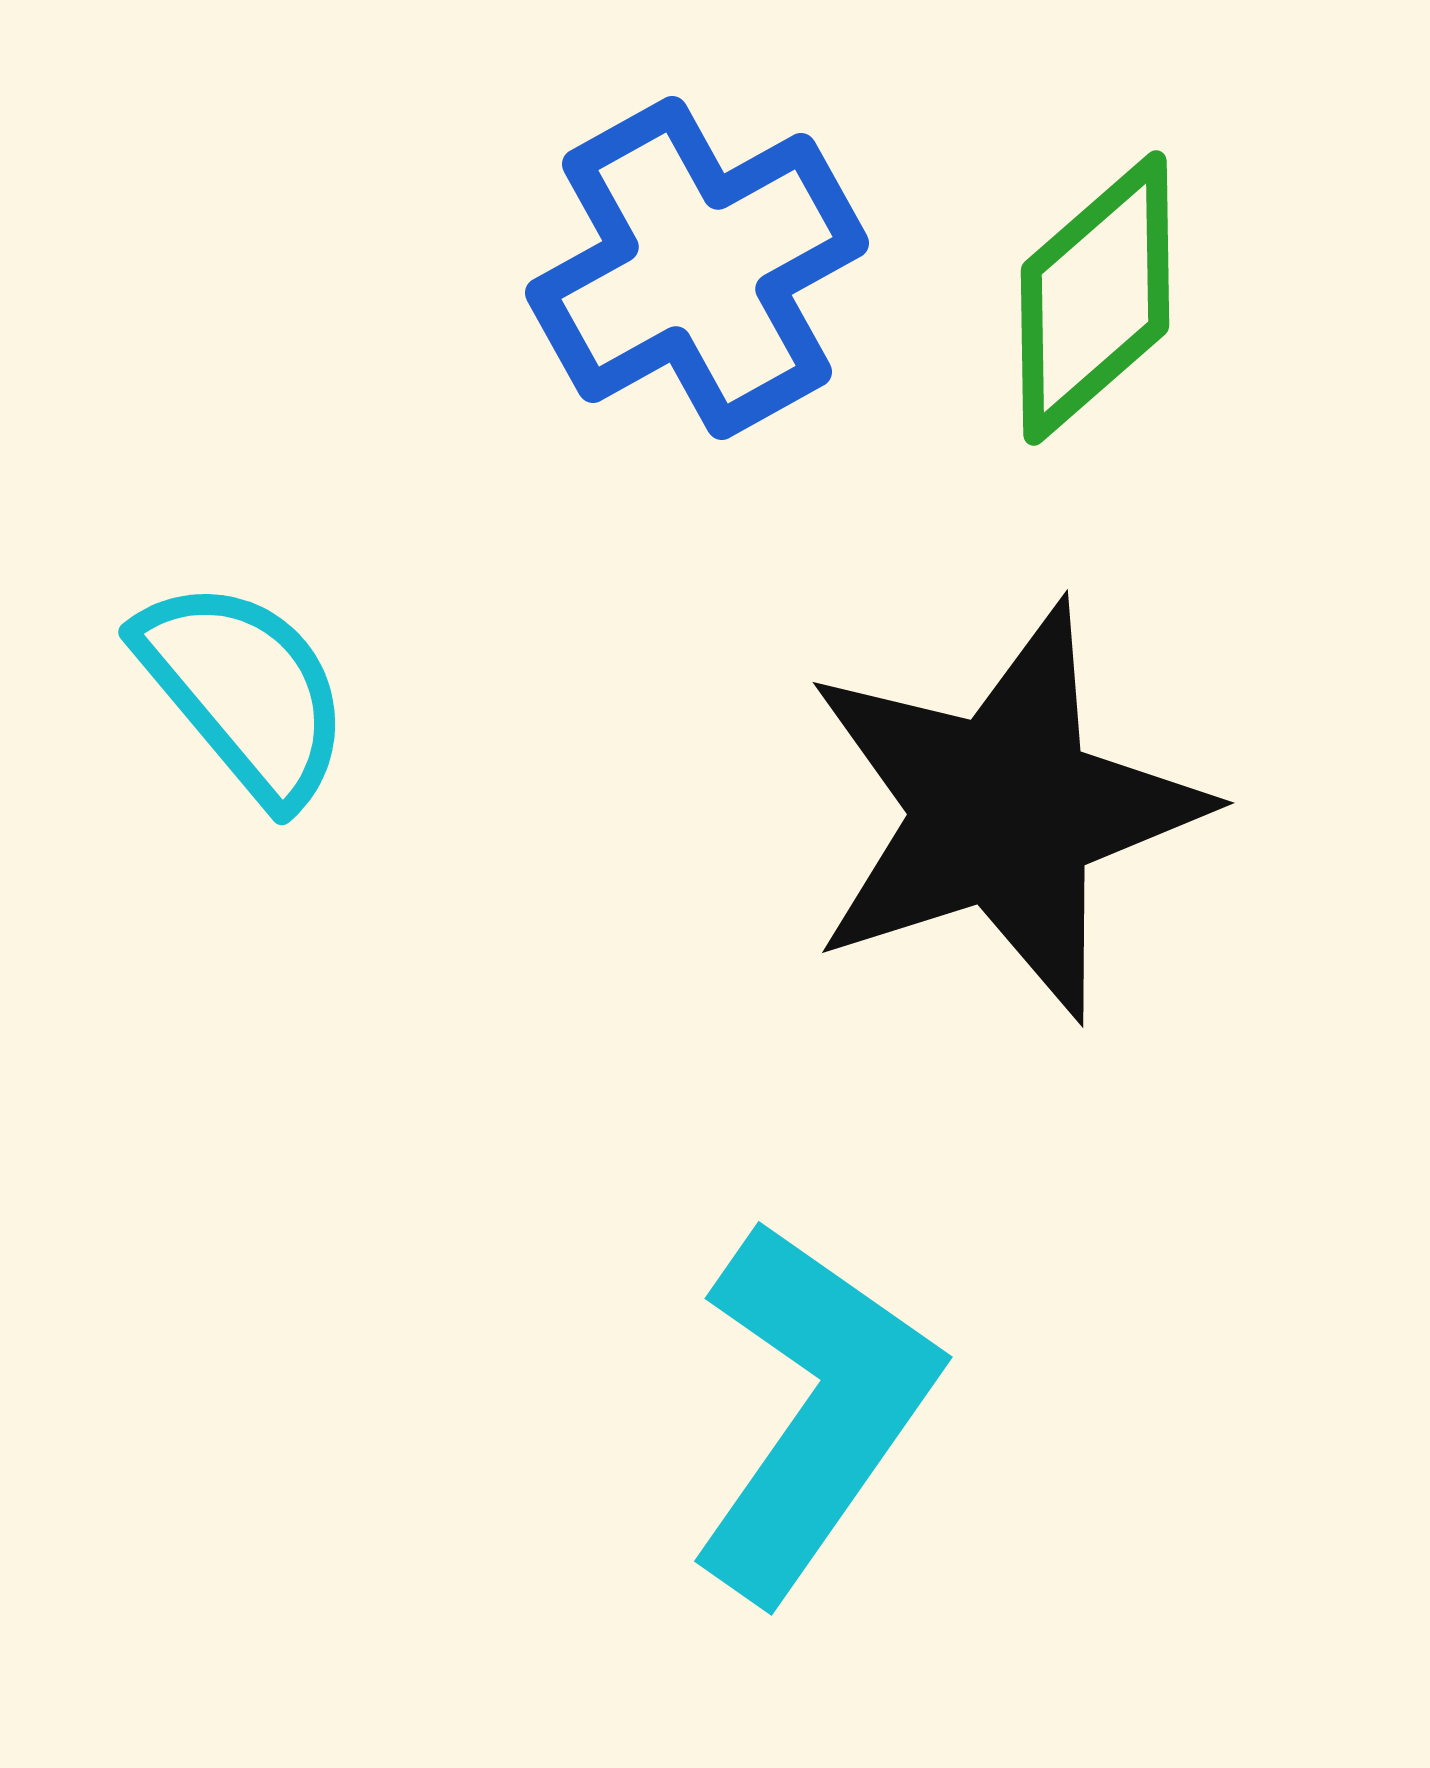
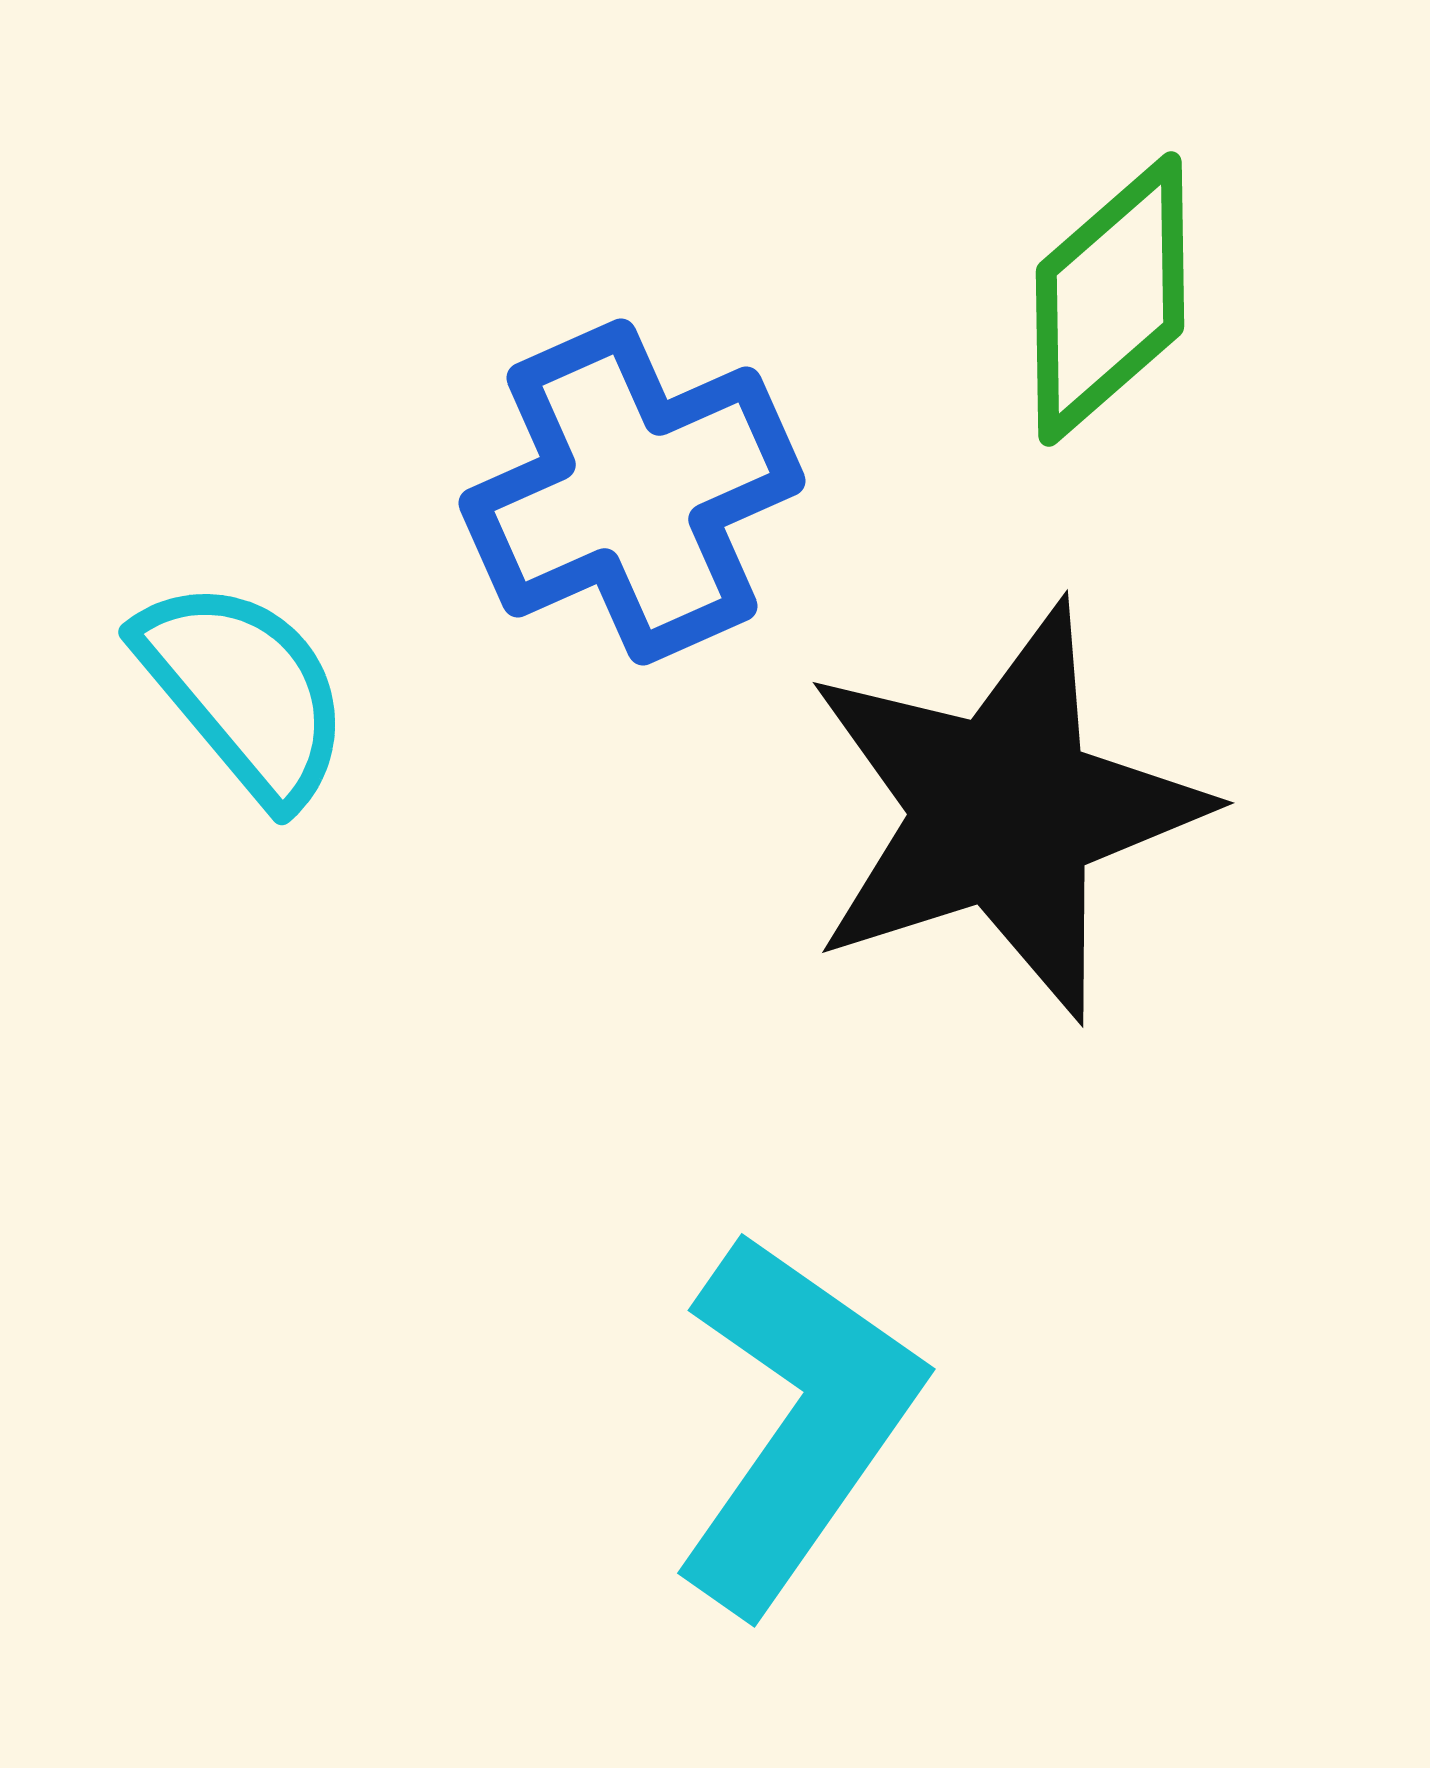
blue cross: moved 65 px left, 224 px down; rotated 5 degrees clockwise
green diamond: moved 15 px right, 1 px down
cyan L-shape: moved 17 px left, 12 px down
